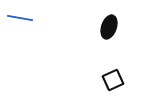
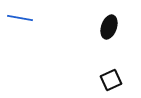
black square: moved 2 px left
